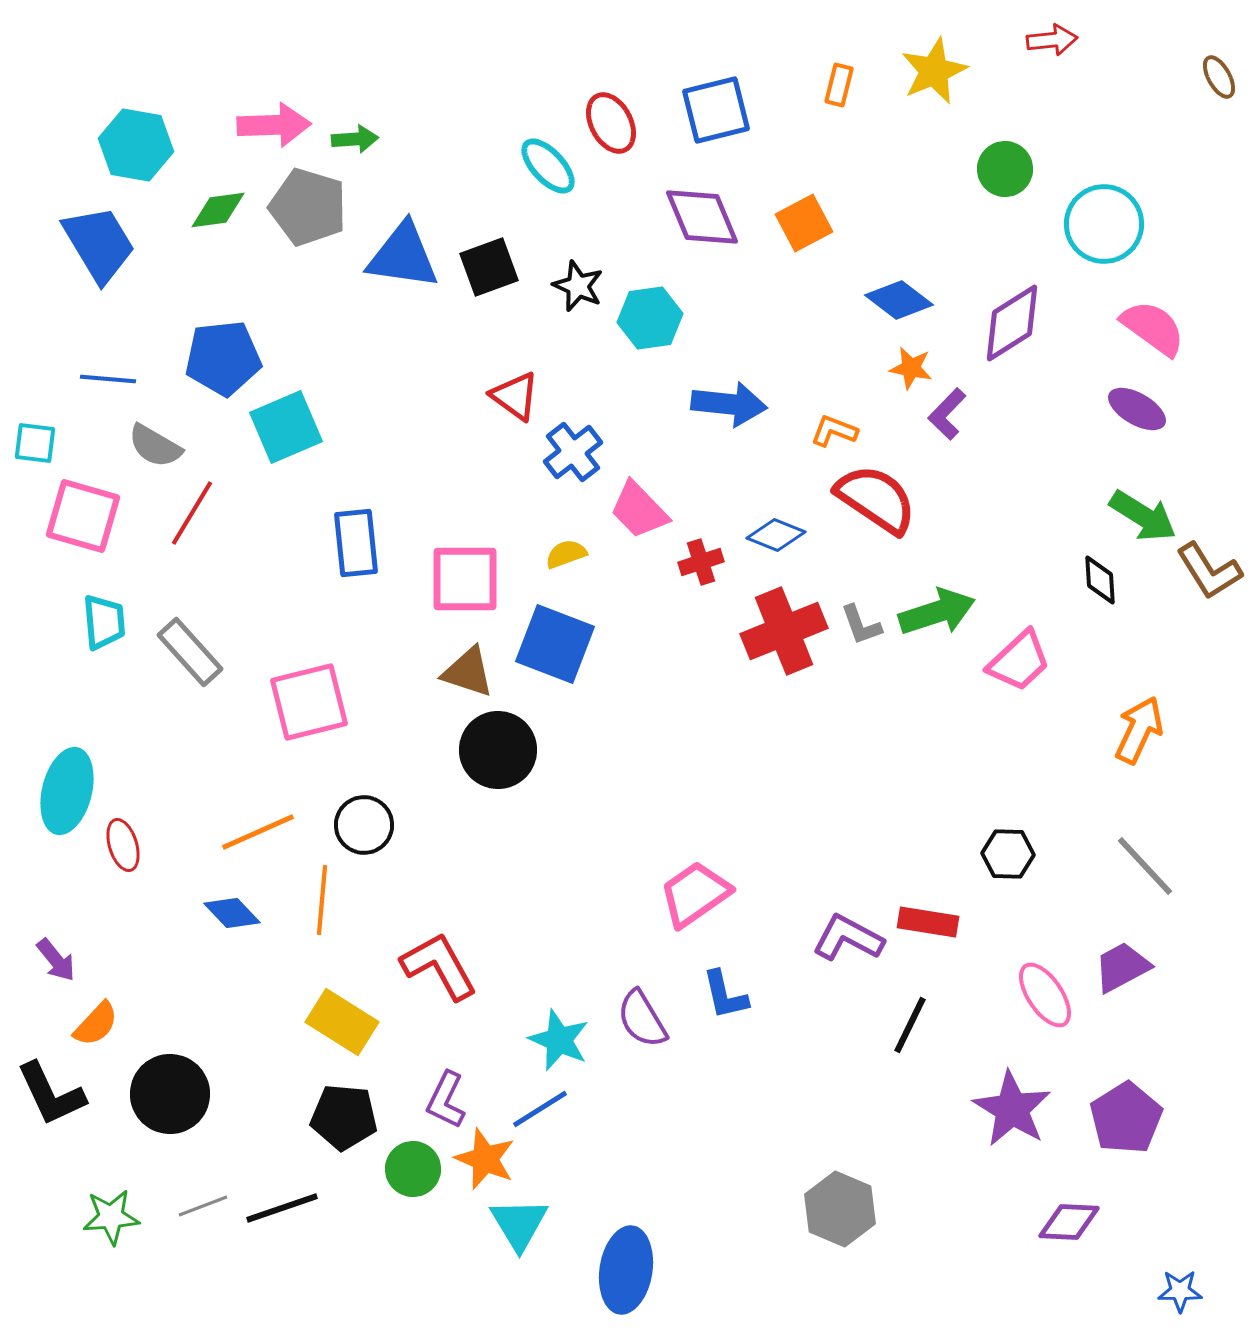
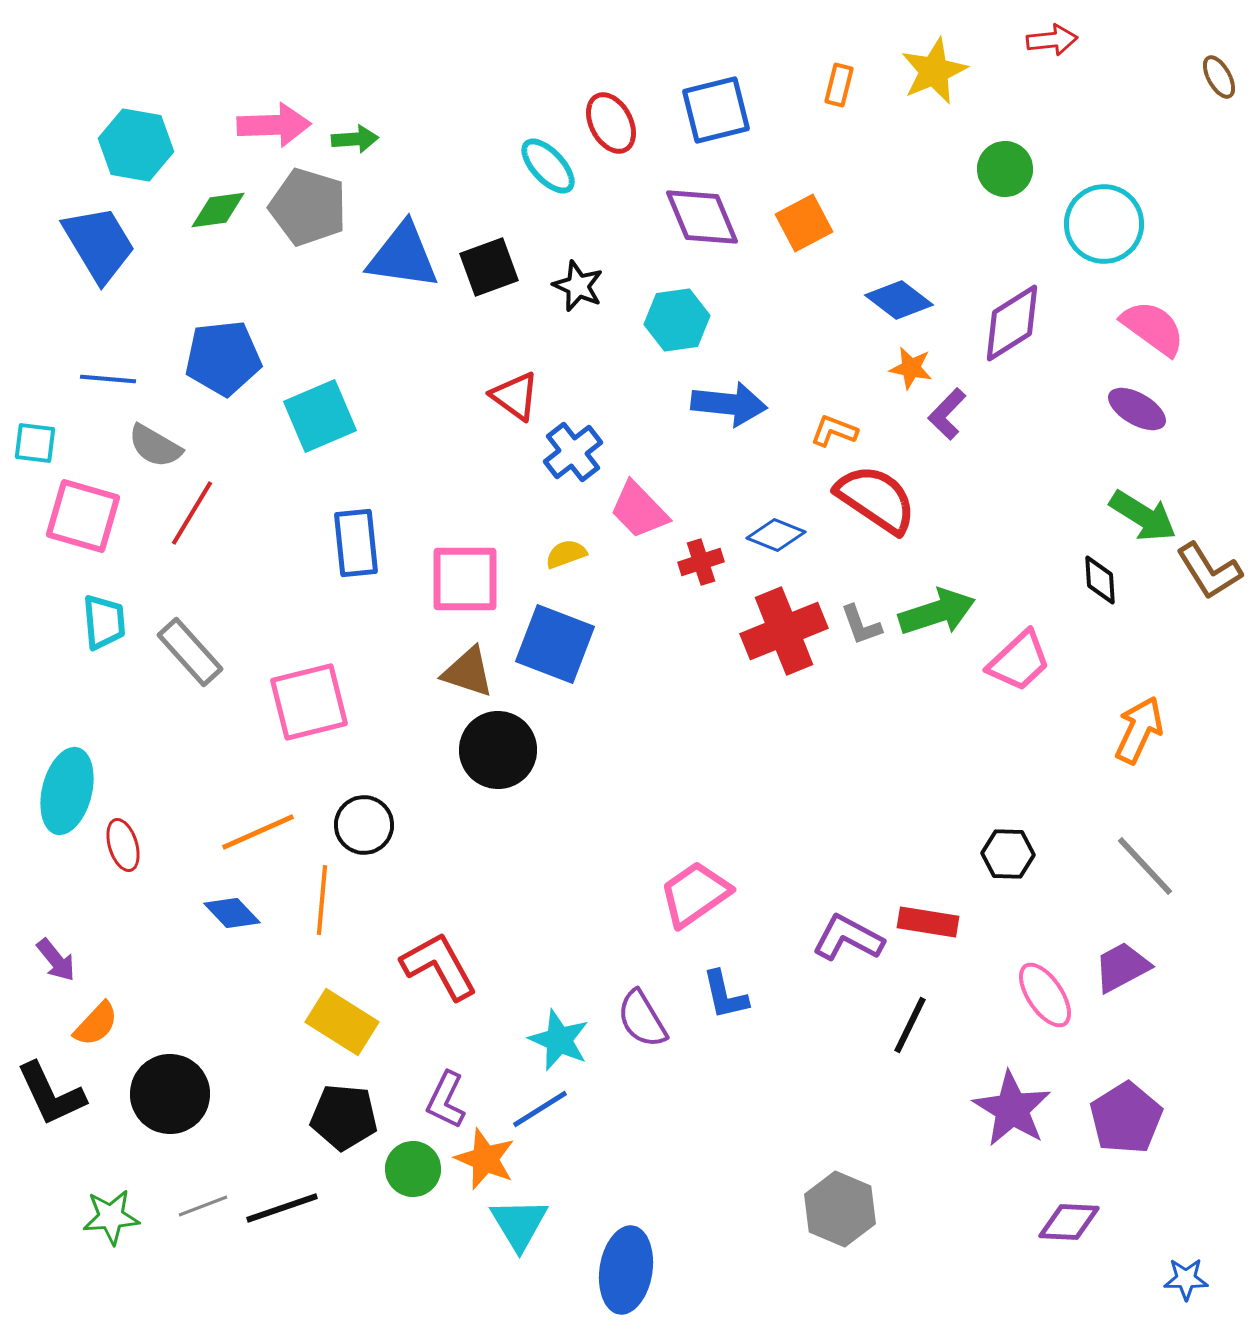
cyan hexagon at (650, 318): moved 27 px right, 2 px down
cyan square at (286, 427): moved 34 px right, 11 px up
blue star at (1180, 1291): moved 6 px right, 12 px up
